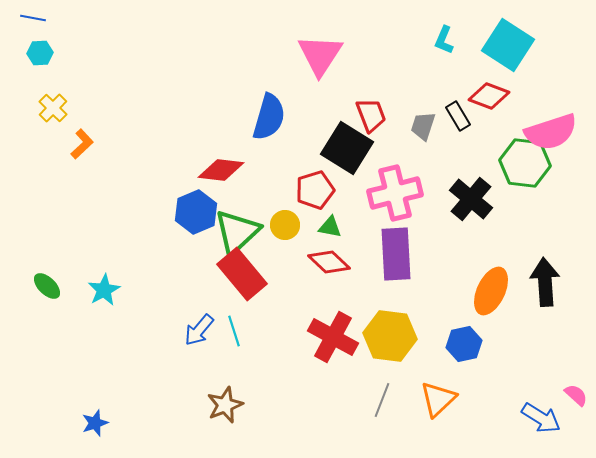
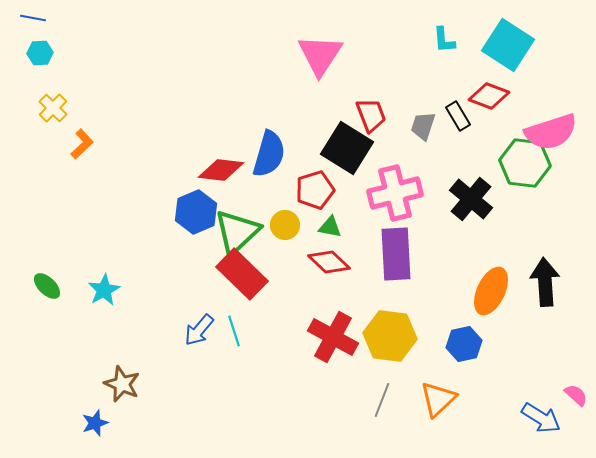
cyan L-shape at (444, 40): rotated 28 degrees counterclockwise
blue semicircle at (269, 117): moved 37 px down
red rectangle at (242, 274): rotated 6 degrees counterclockwise
brown star at (225, 405): moved 103 px left, 21 px up; rotated 27 degrees counterclockwise
